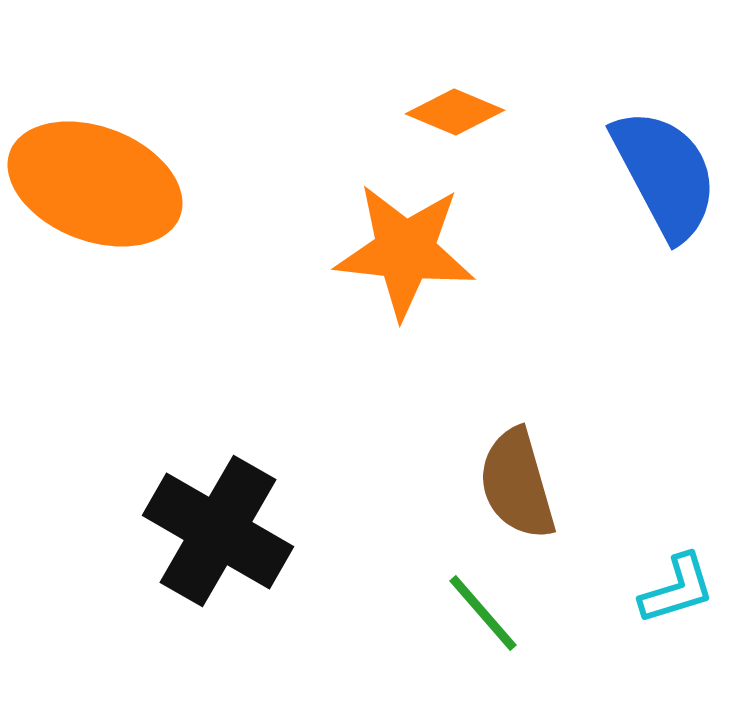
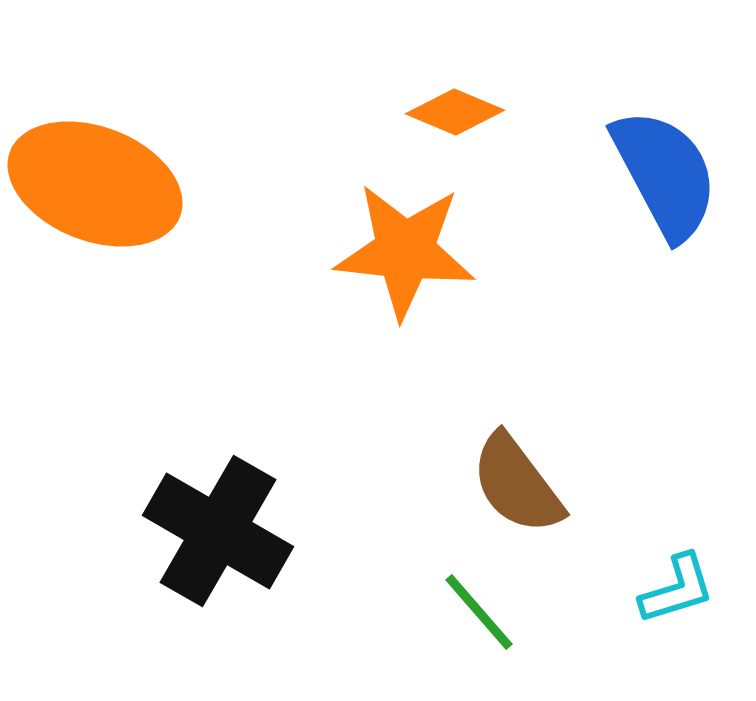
brown semicircle: rotated 21 degrees counterclockwise
green line: moved 4 px left, 1 px up
